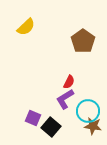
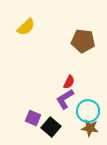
brown pentagon: rotated 30 degrees counterclockwise
brown star: moved 3 px left, 2 px down
